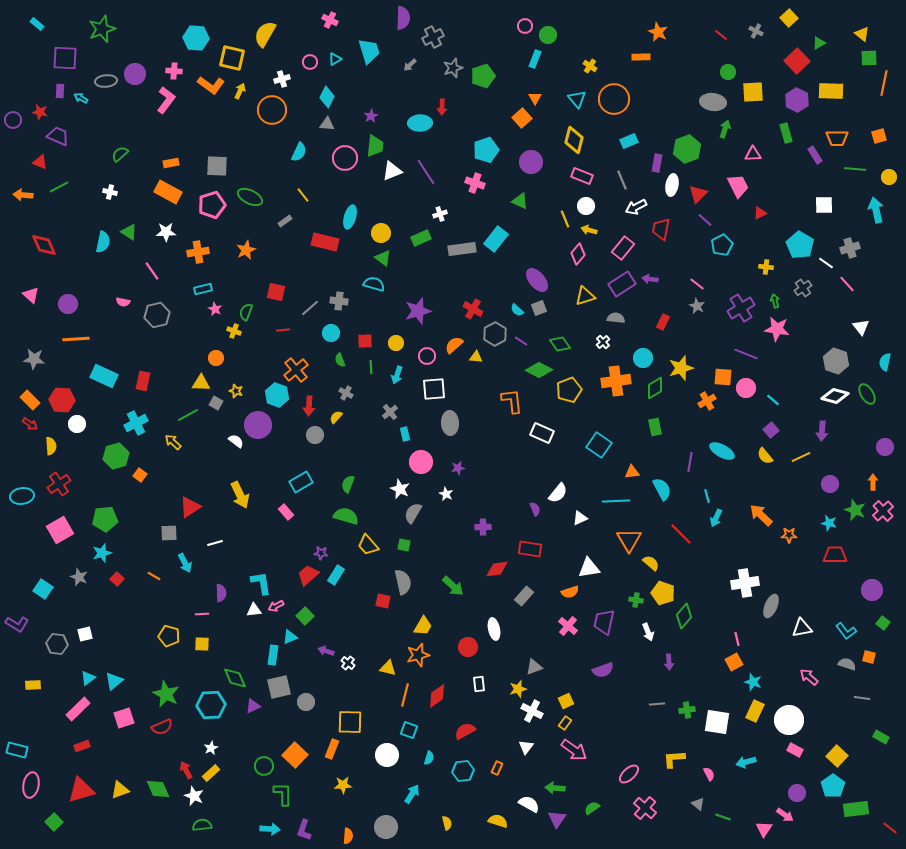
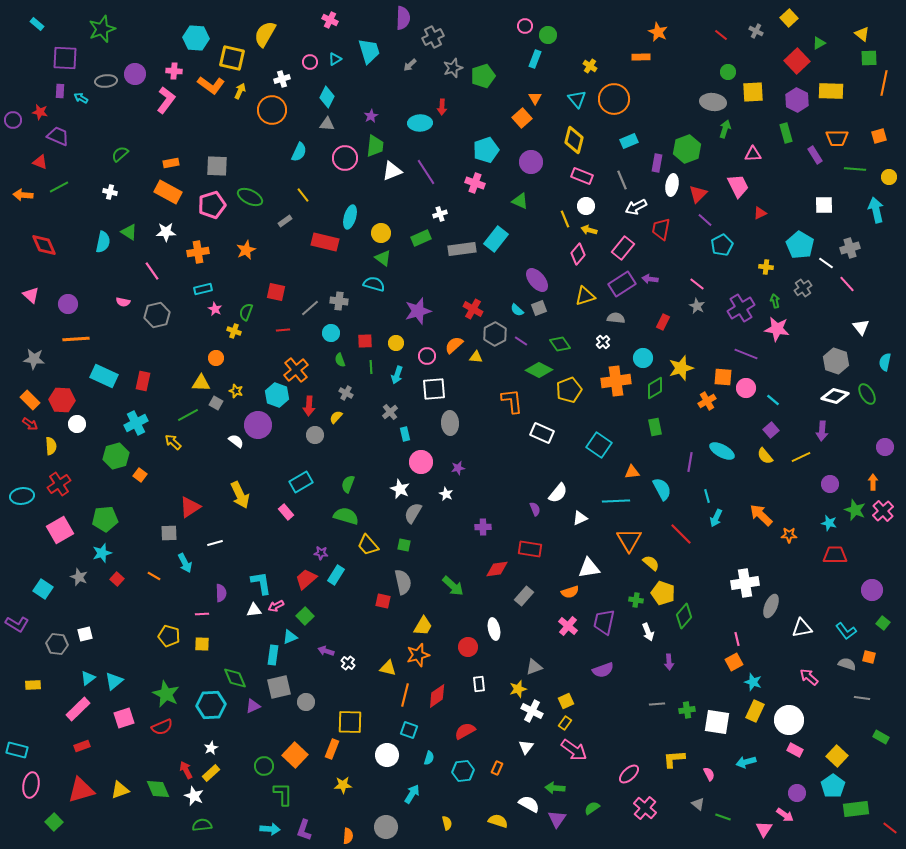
red trapezoid at (308, 575): moved 2 px left, 4 px down
